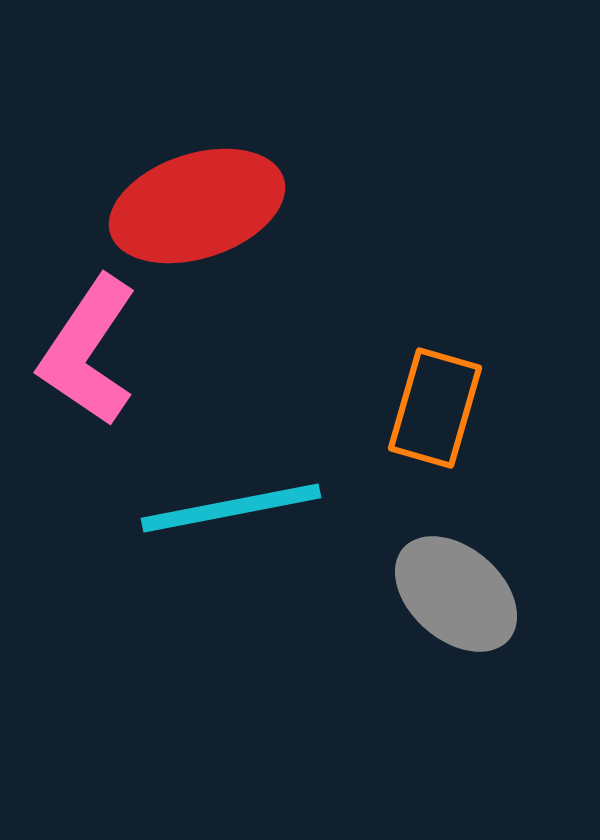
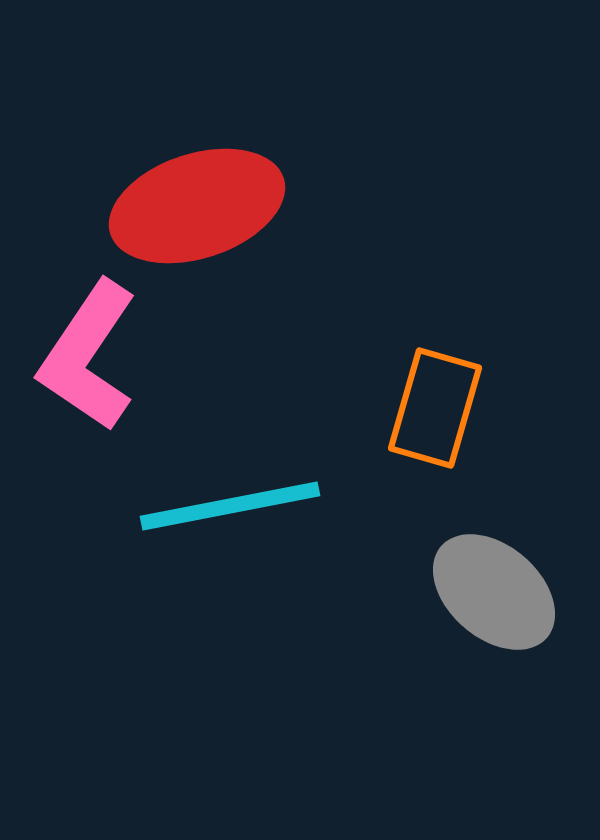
pink L-shape: moved 5 px down
cyan line: moved 1 px left, 2 px up
gray ellipse: moved 38 px right, 2 px up
